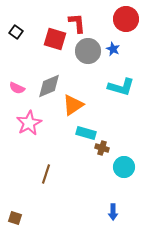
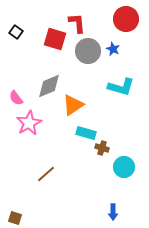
pink semicircle: moved 1 px left, 10 px down; rotated 28 degrees clockwise
brown line: rotated 30 degrees clockwise
